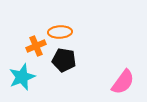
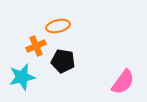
orange ellipse: moved 2 px left, 6 px up; rotated 10 degrees counterclockwise
black pentagon: moved 1 px left, 1 px down
cyan star: rotated 8 degrees clockwise
